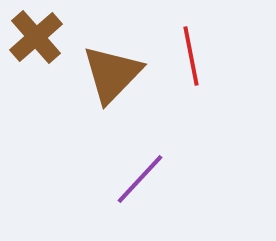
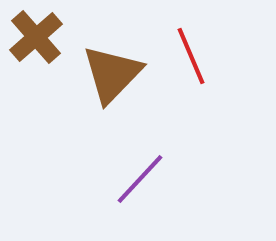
red line: rotated 12 degrees counterclockwise
